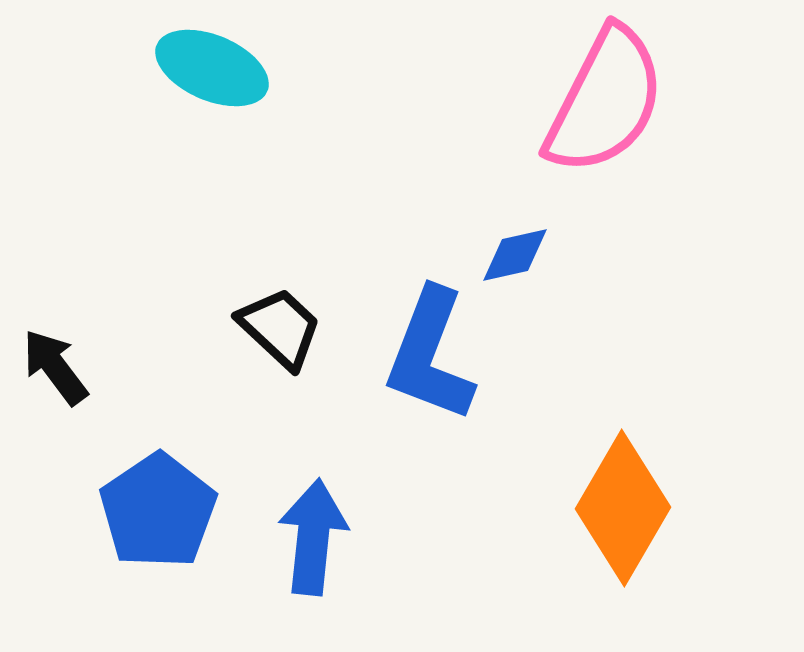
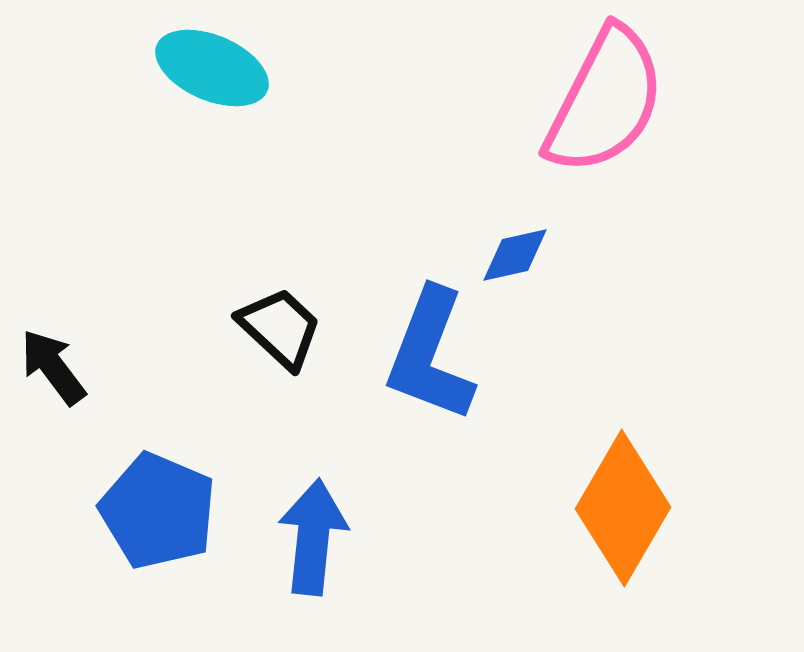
black arrow: moved 2 px left
blue pentagon: rotated 15 degrees counterclockwise
